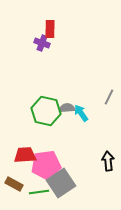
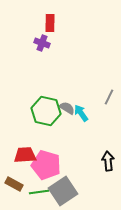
red rectangle: moved 6 px up
gray semicircle: rotated 35 degrees clockwise
pink pentagon: rotated 24 degrees clockwise
gray square: moved 2 px right, 8 px down
